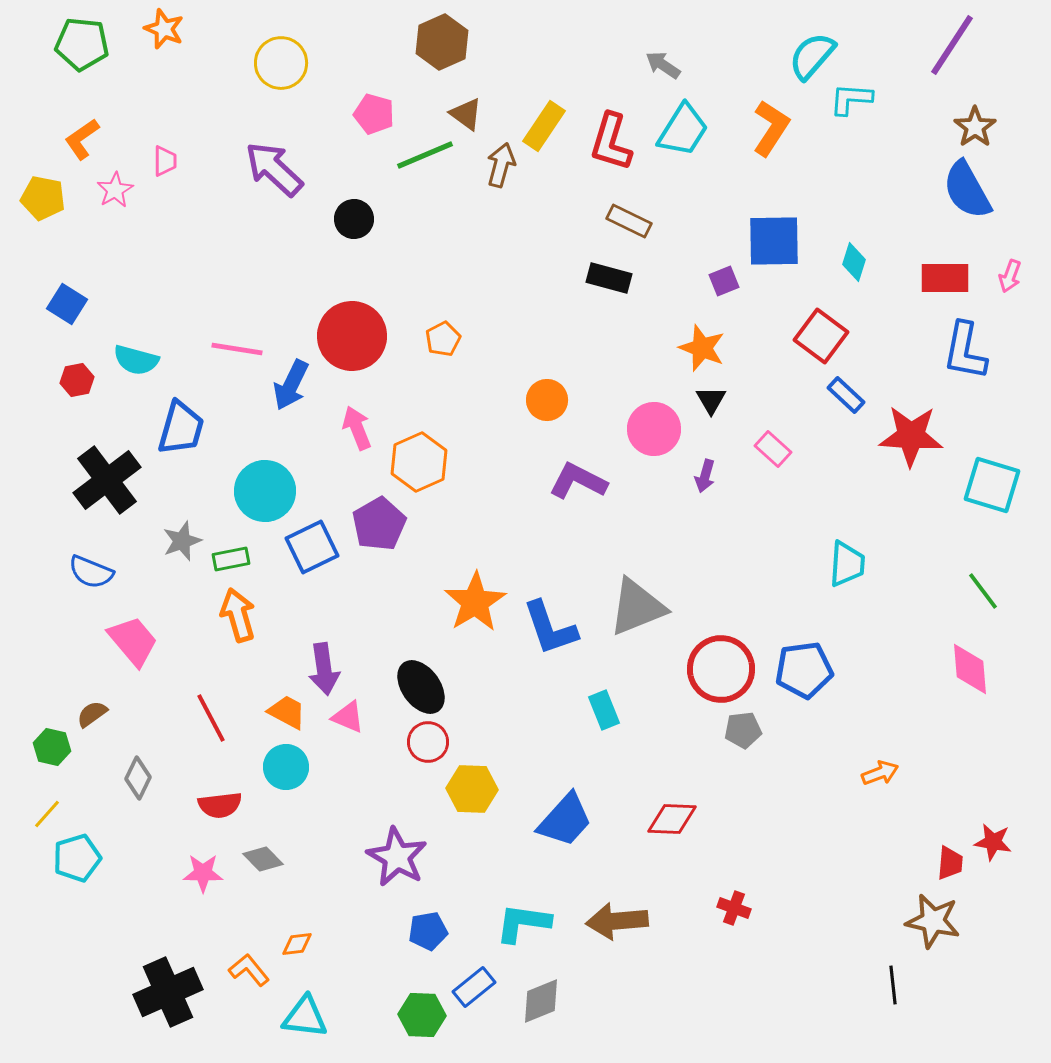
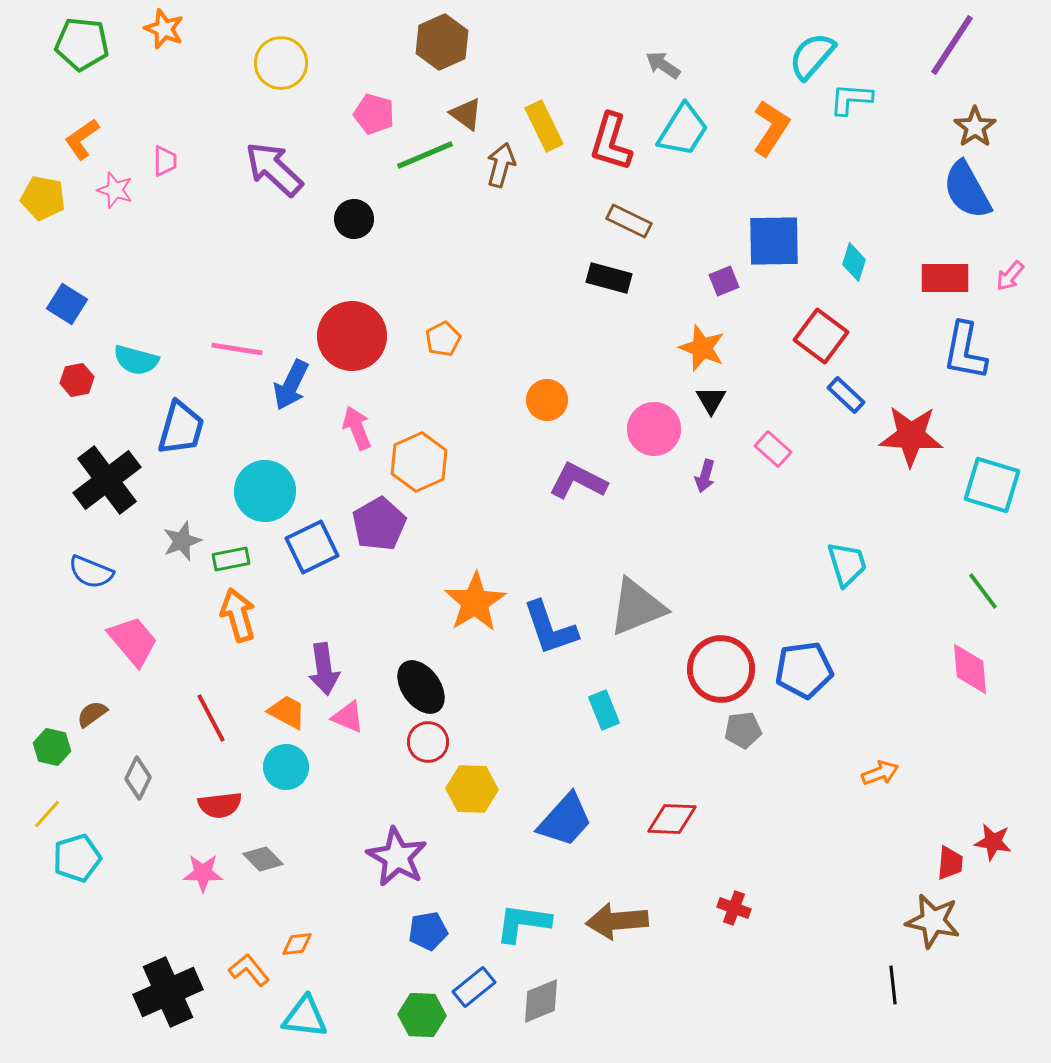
yellow rectangle at (544, 126): rotated 60 degrees counterclockwise
pink star at (115, 190): rotated 24 degrees counterclockwise
pink arrow at (1010, 276): rotated 20 degrees clockwise
cyan trapezoid at (847, 564): rotated 21 degrees counterclockwise
